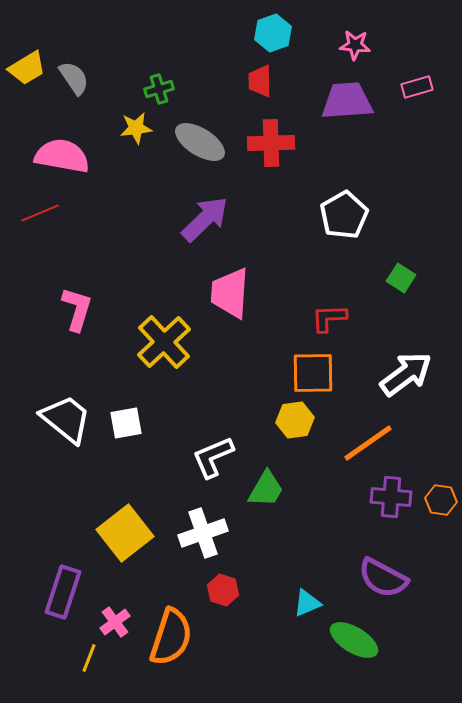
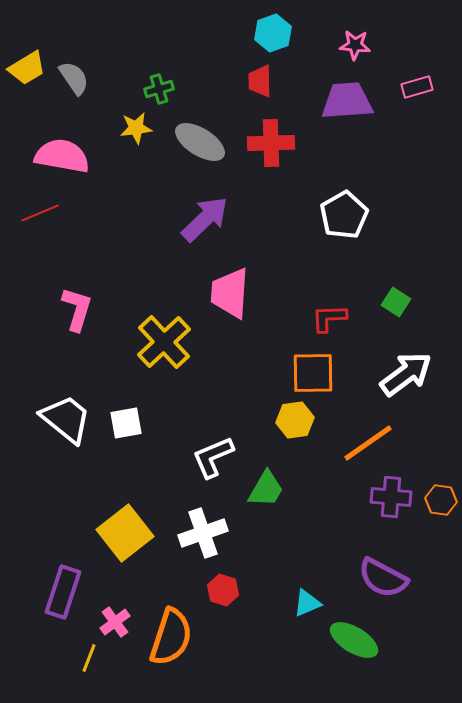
green square: moved 5 px left, 24 px down
